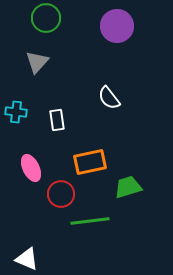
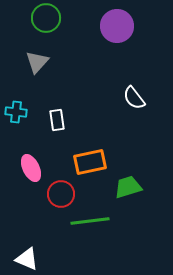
white semicircle: moved 25 px right
